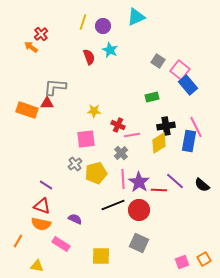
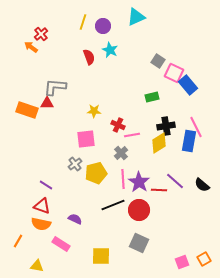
pink square at (180, 70): moved 6 px left, 3 px down; rotated 12 degrees counterclockwise
